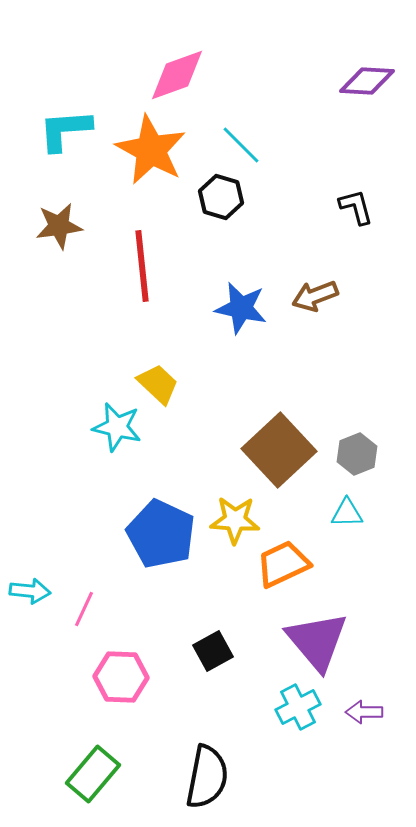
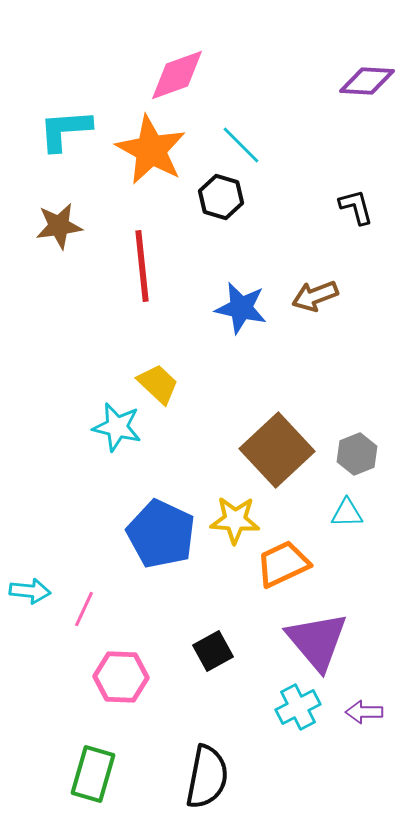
brown square: moved 2 px left
green rectangle: rotated 24 degrees counterclockwise
